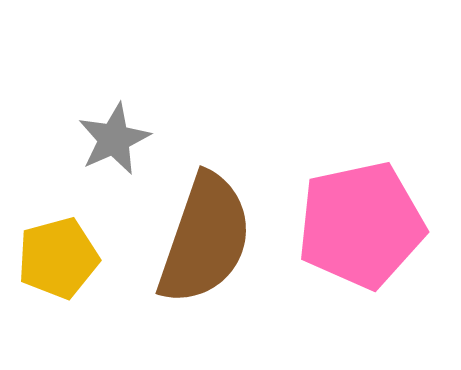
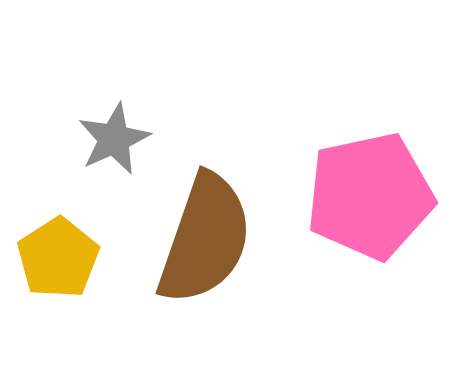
pink pentagon: moved 9 px right, 29 px up
yellow pentagon: rotated 18 degrees counterclockwise
